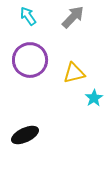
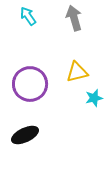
gray arrow: moved 1 px right, 1 px down; rotated 60 degrees counterclockwise
purple circle: moved 24 px down
yellow triangle: moved 3 px right, 1 px up
cyan star: rotated 18 degrees clockwise
